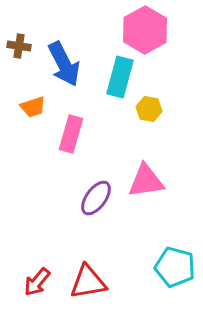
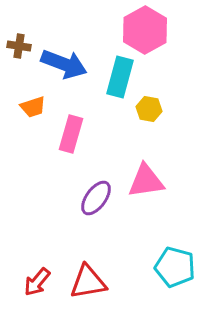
blue arrow: rotated 42 degrees counterclockwise
